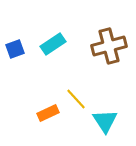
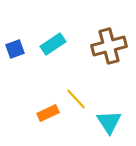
cyan triangle: moved 4 px right, 1 px down
